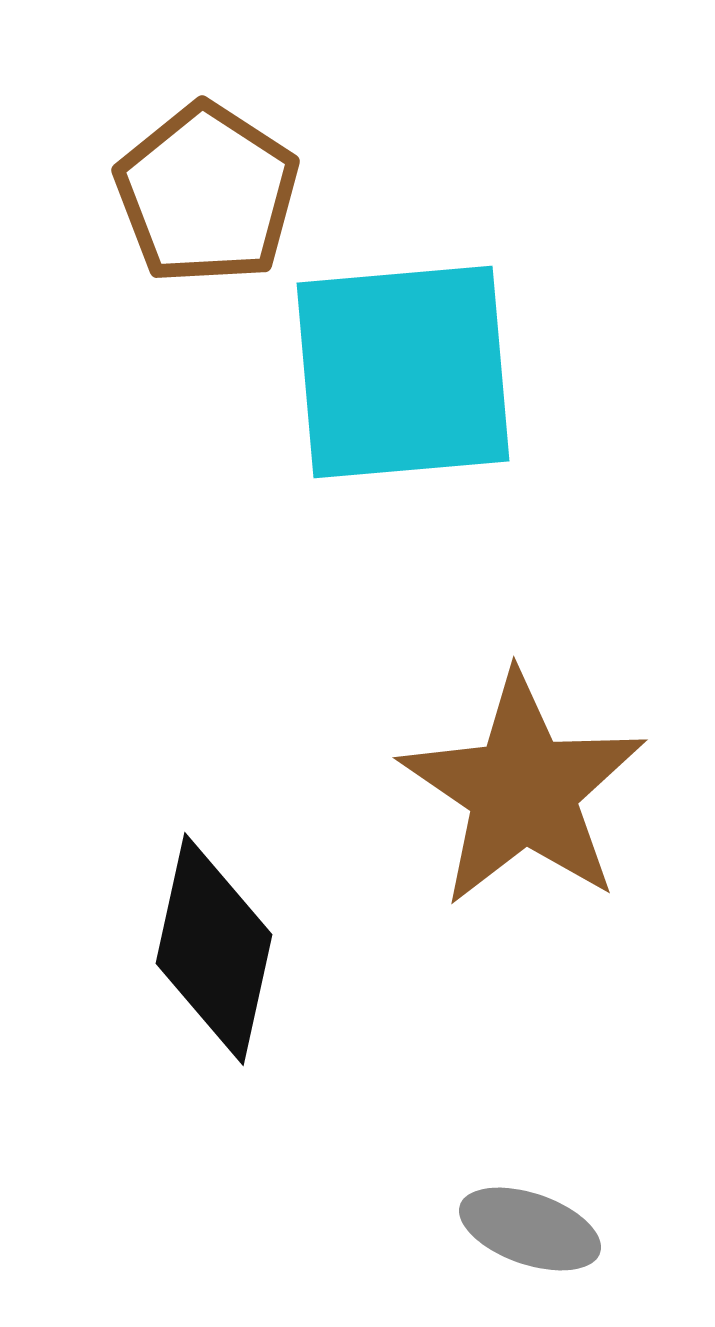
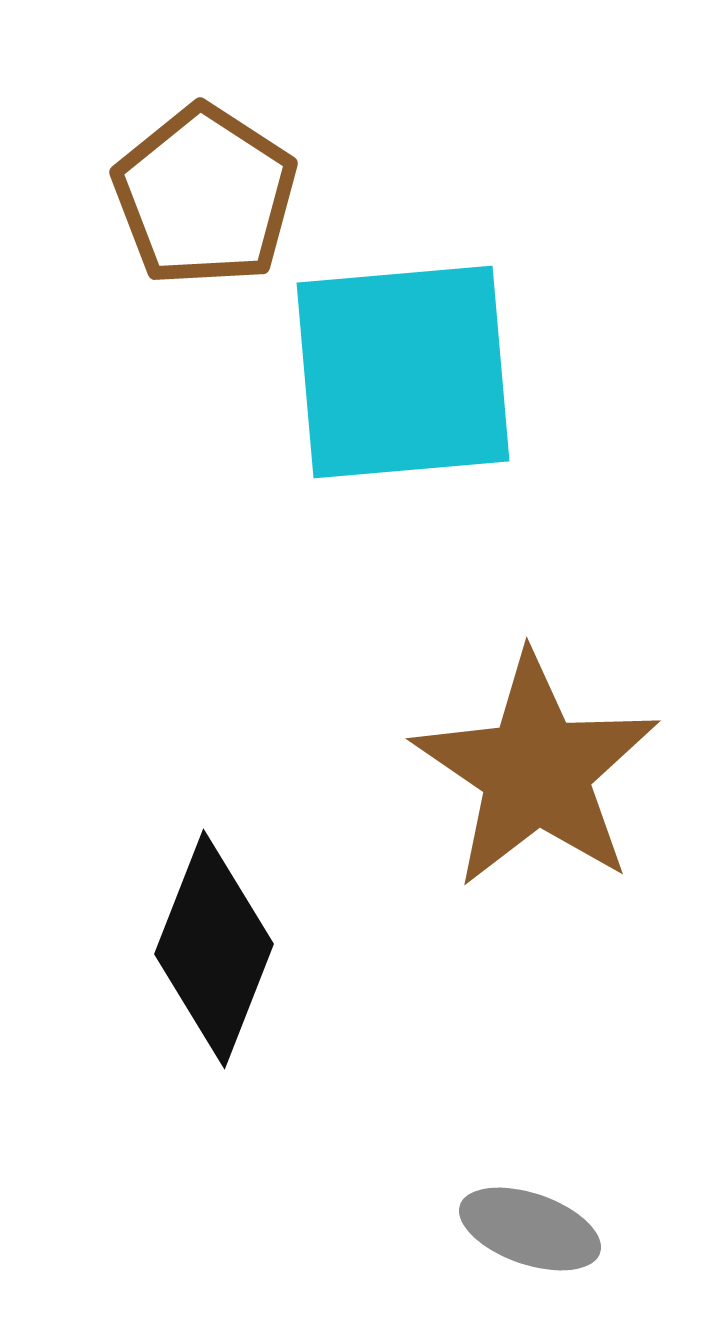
brown pentagon: moved 2 px left, 2 px down
brown star: moved 13 px right, 19 px up
black diamond: rotated 9 degrees clockwise
